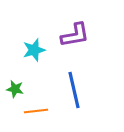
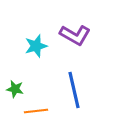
purple L-shape: rotated 40 degrees clockwise
cyan star: moved 2 px right, 4 px up
